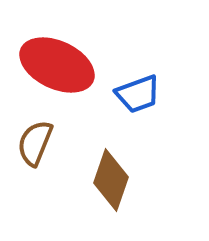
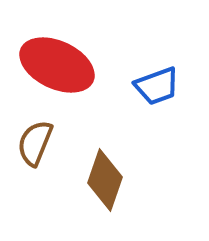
blue trapezoid: moved 19 px right, 8 px up
brown diamond: moved 6 px left
